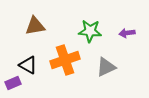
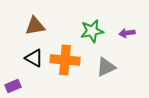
green star: moved 2 px right; rotated 15 degrees counterclockwise
orange cross: rotated 24 degrees clockwise
black triangle: moved 6 px right, 7 px up
purple rectangle: moved 3 px down
